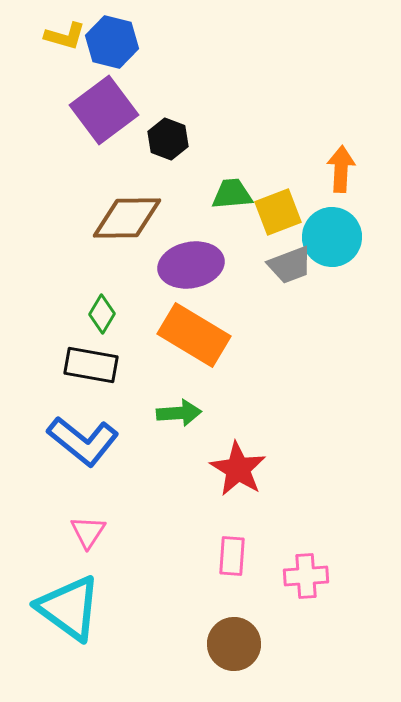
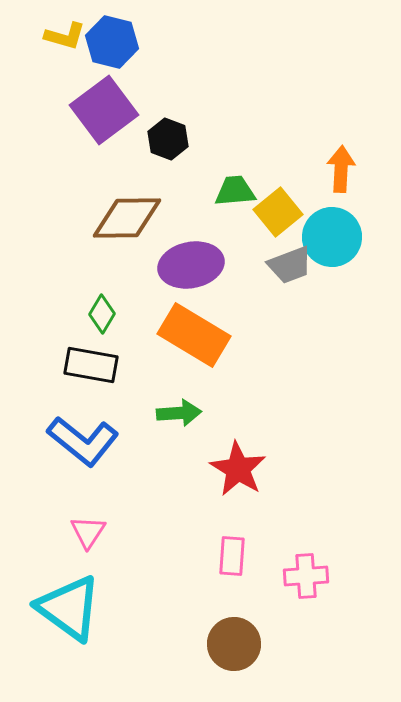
green trapezoid: moved 3 px right, 3 px up
yellow square: rotated 18 degrees counterclockwise
